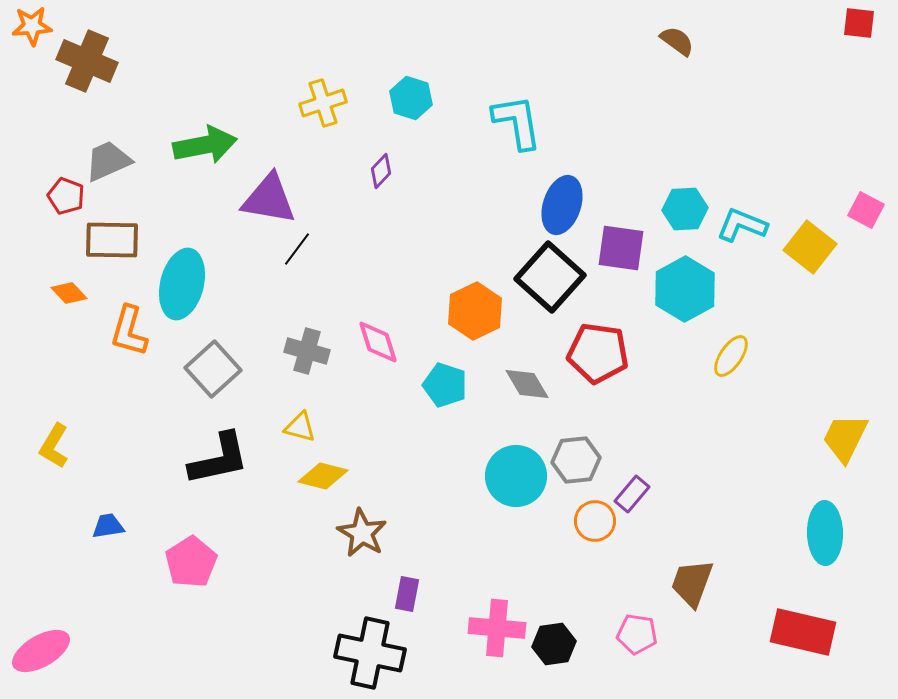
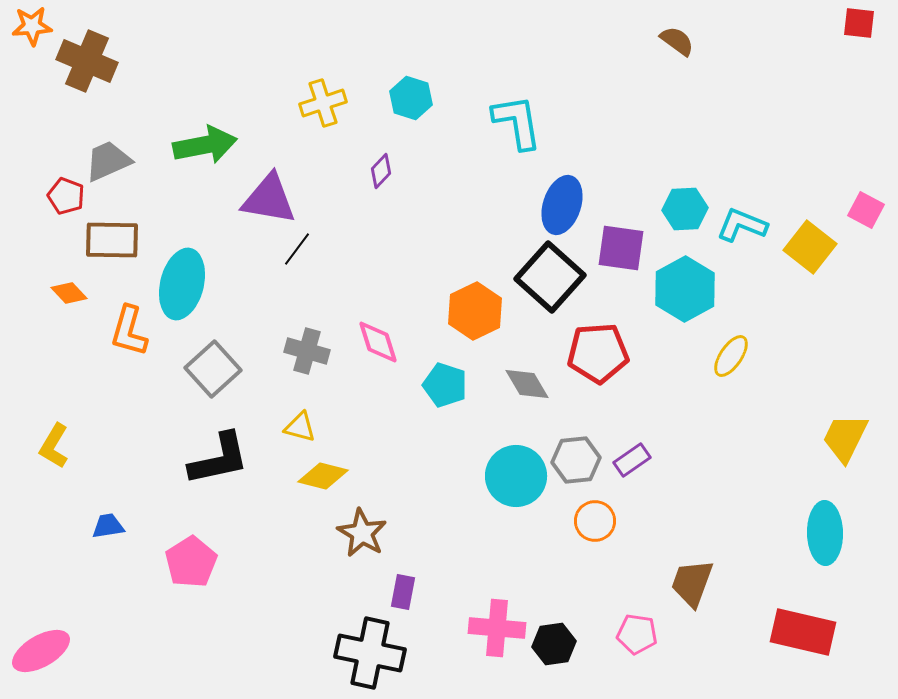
red pentagon at (598, 353): rotated 12 degrees counterclockwise
purple rectangle at (632, 494): moved 34 px up; rotated 15 degrees clockwise
purple rectangle at (407, 594): moved 4 px left, 2 px up
